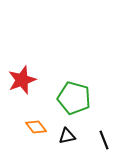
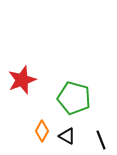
orange diamond: moved 6 px right, 4 px down; rotated 65 degrees clockwise
black triangle: rotated 42 degrees clockwise
black line: moved 3 px left
